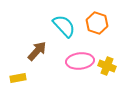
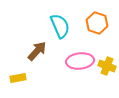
cyan semicircle: moved 4 px left; rotated 20 degrees clockwise
